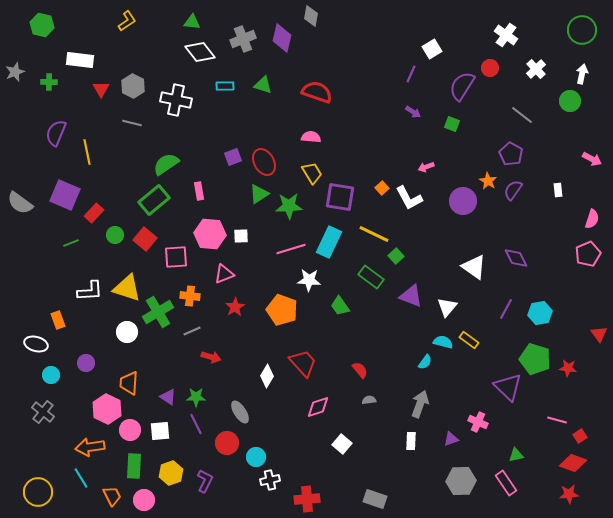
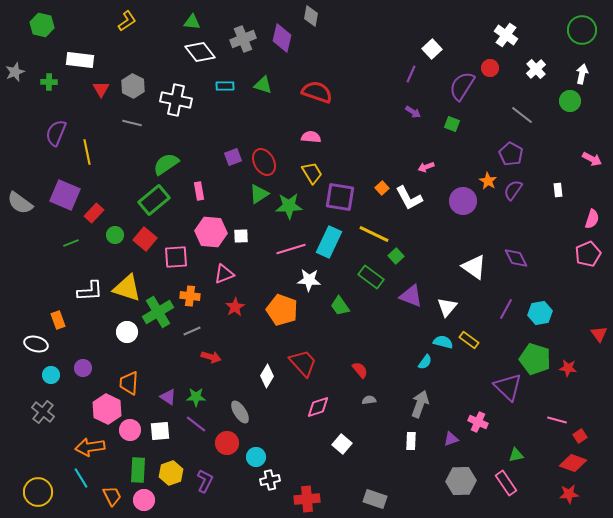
white square at (432, 49): rotated 12 degrees counterclockwise
pink hexagon at (210, 234): moved 1 px right, 2 px up
purple circle at (86, 363): moved 3 px left, 5 px down
purple line at (196, 424): rotated 25 degrees counterclockwise
green rectangle at (134, 466): moved 4 px right, 4 px down
